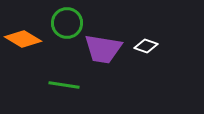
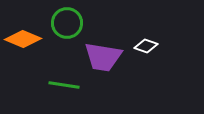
orange diamond: rotated 9 degrees counterclockwise
purple trapezoid: moved 8 px down
